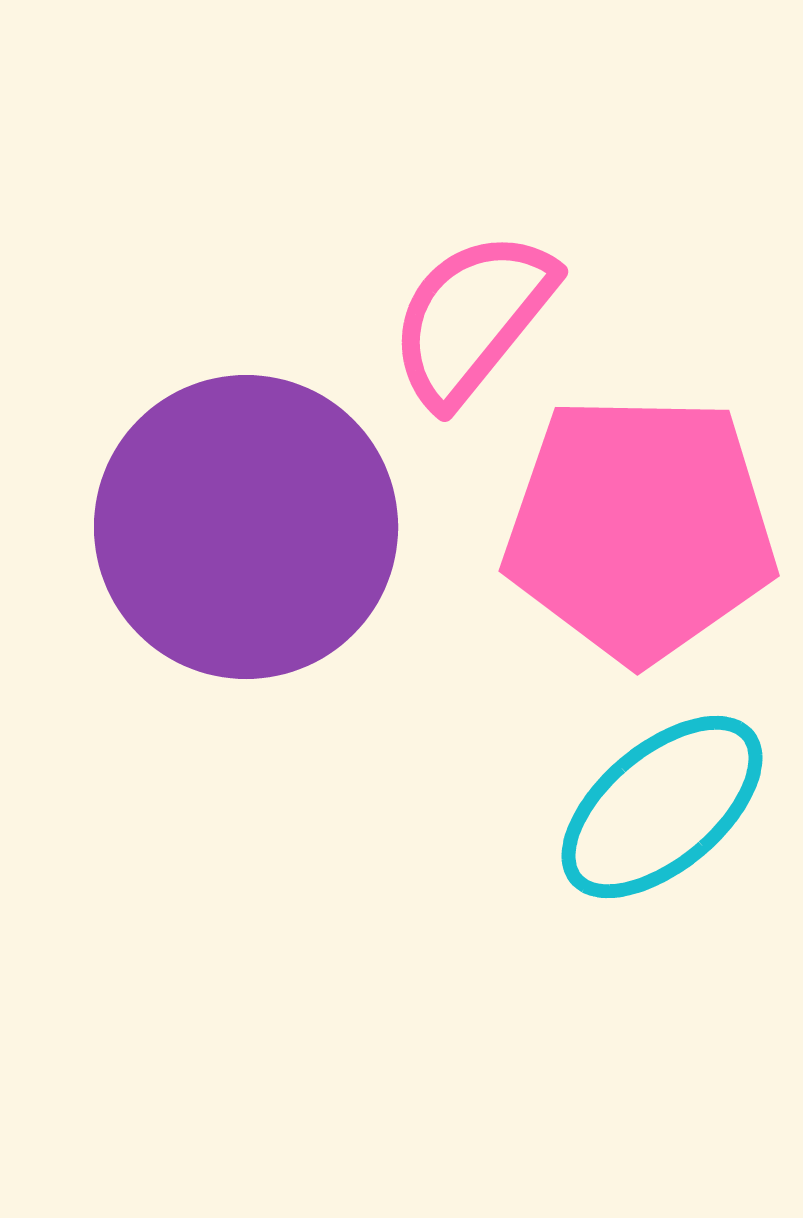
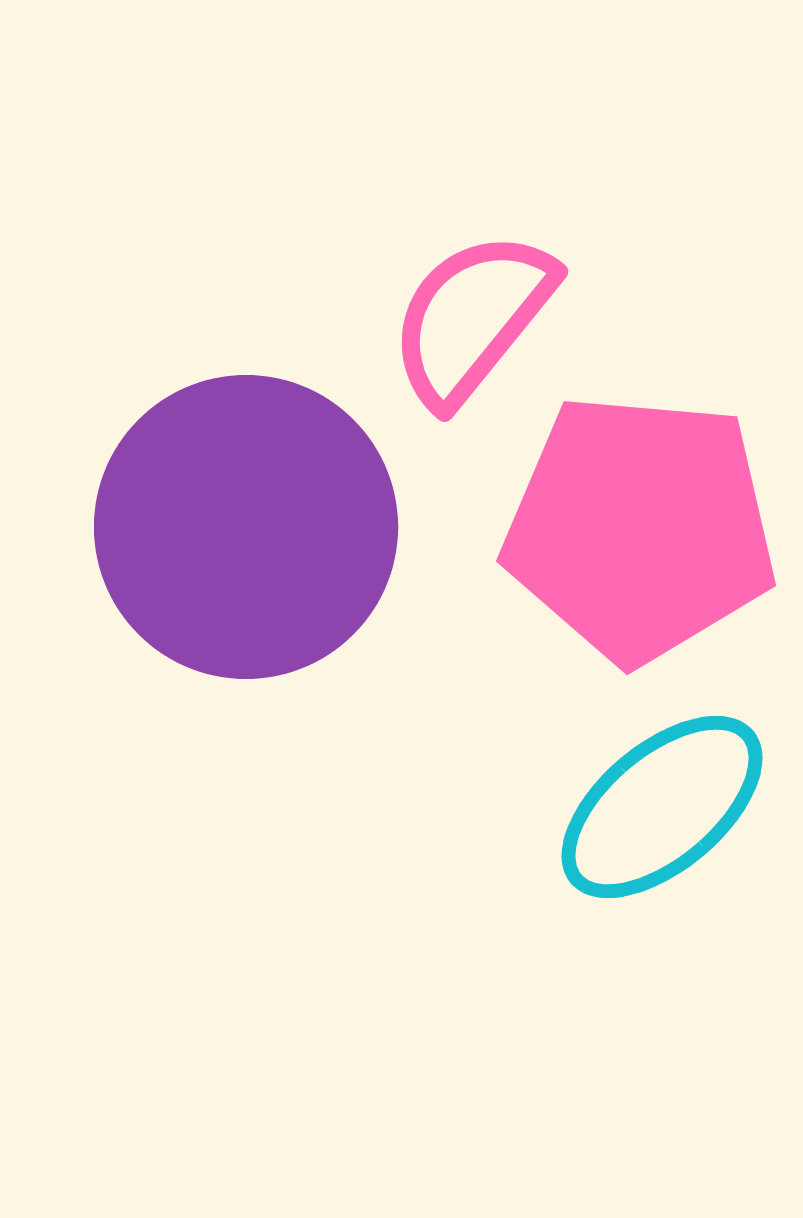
pink pentagon: rotated 4 degrees clockwise
